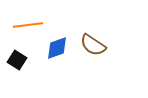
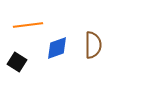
brown semicircle: rotated 124 degrees counterclockwise
black square: moved 2 px down
